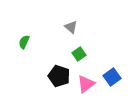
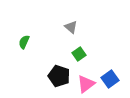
blue square: moved 2 px left, 2 px down
